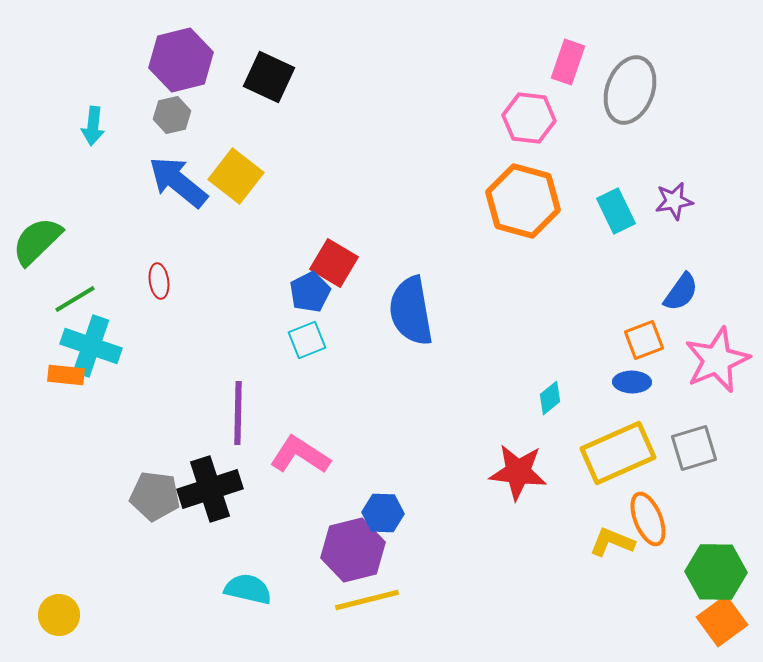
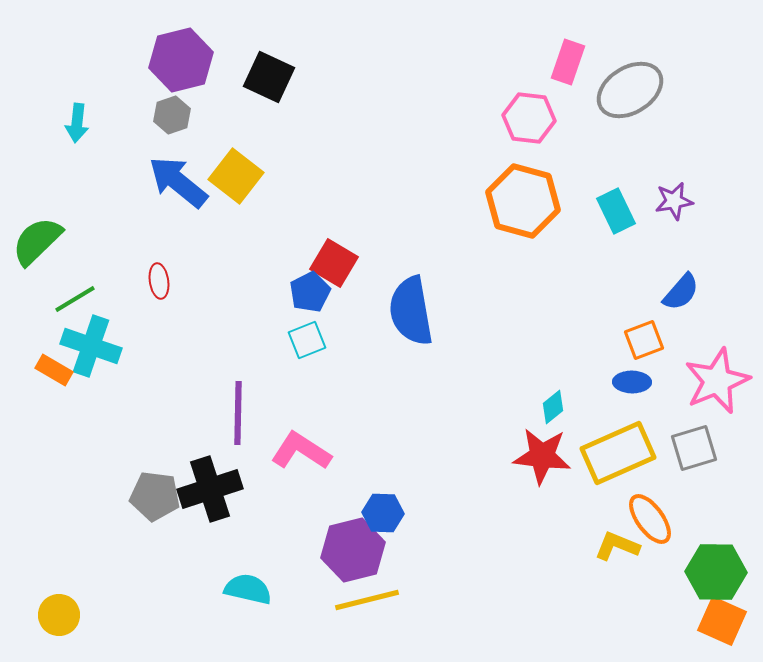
gray ellipse at (630, 90): rotated 38 degrees clockwise
gray hexagon at (172, 115): rotated 6 degrees counterclockwise
cyan arrow at (93, 126): moved 16 px left, 3 px up
blue semicircle at (681, 292): rotated 6 degrees clockwise
pink star at (717, 360): moved 21 px down
orange rectangle at (66, 375): moved 12 px left, 5 px up; rotated 24 degrees clockwise
cyan diamond at (550, 398): moved 3 px right, 9 px down
pink L-shape at (300, 455): moved 1 px right, 4 px up
red star at (518, 472): moved 24 px right, 16 px up
orange ellipse at (648, 519): moved 2 px right; rotated 14 degrees counterclockwise
yellow L-shape at (612, 542): moved 5 px right, 4 px down
orange square at (722, 621): rotated 30 degrees counterclockwise
